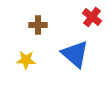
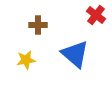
red cross: moved 4 px right, 2 px up
yellow star: rotated 12 degrees counterclockwise
